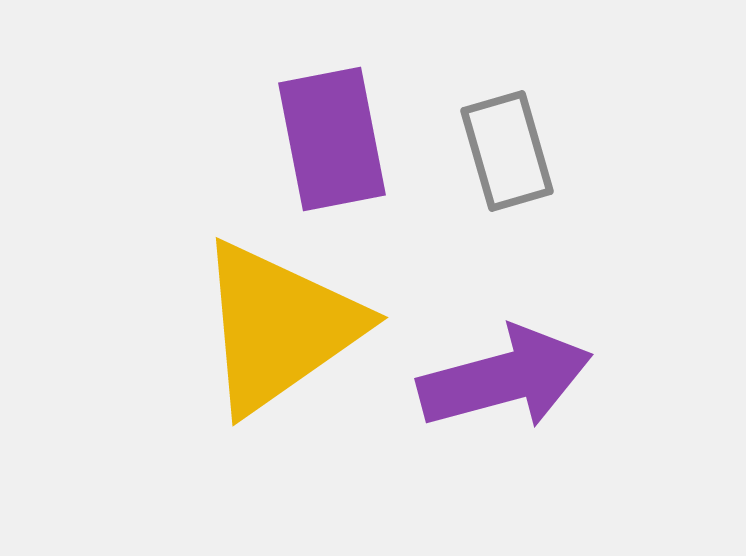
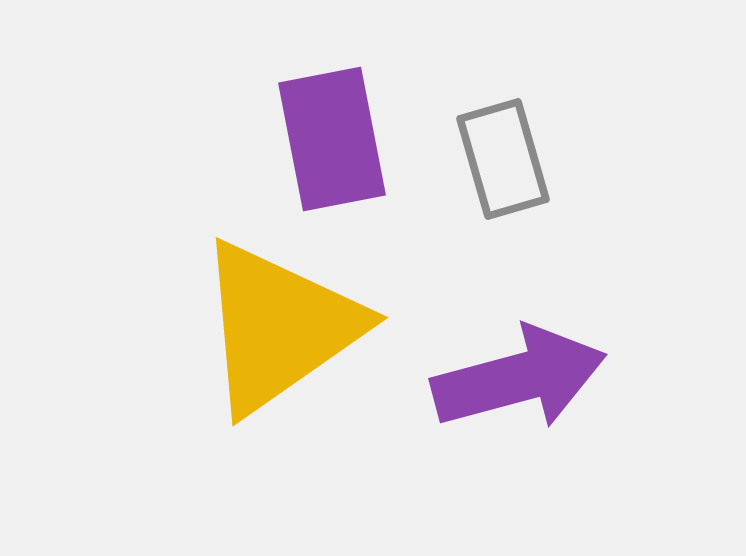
gray rectangle: moved 4 px left, 8 px down
purple arrow: moved 14 px right
